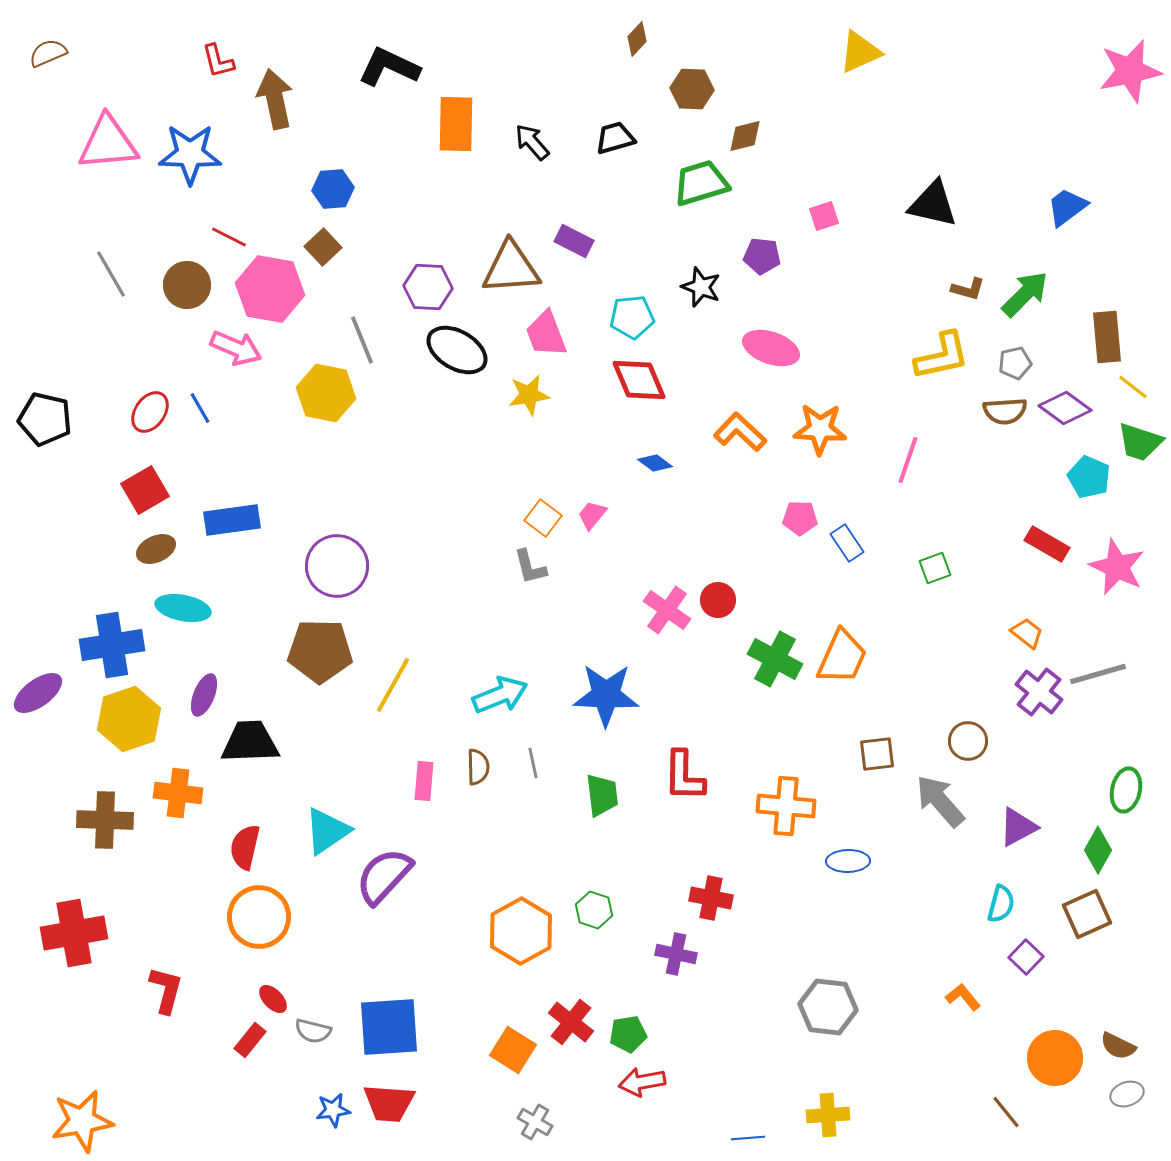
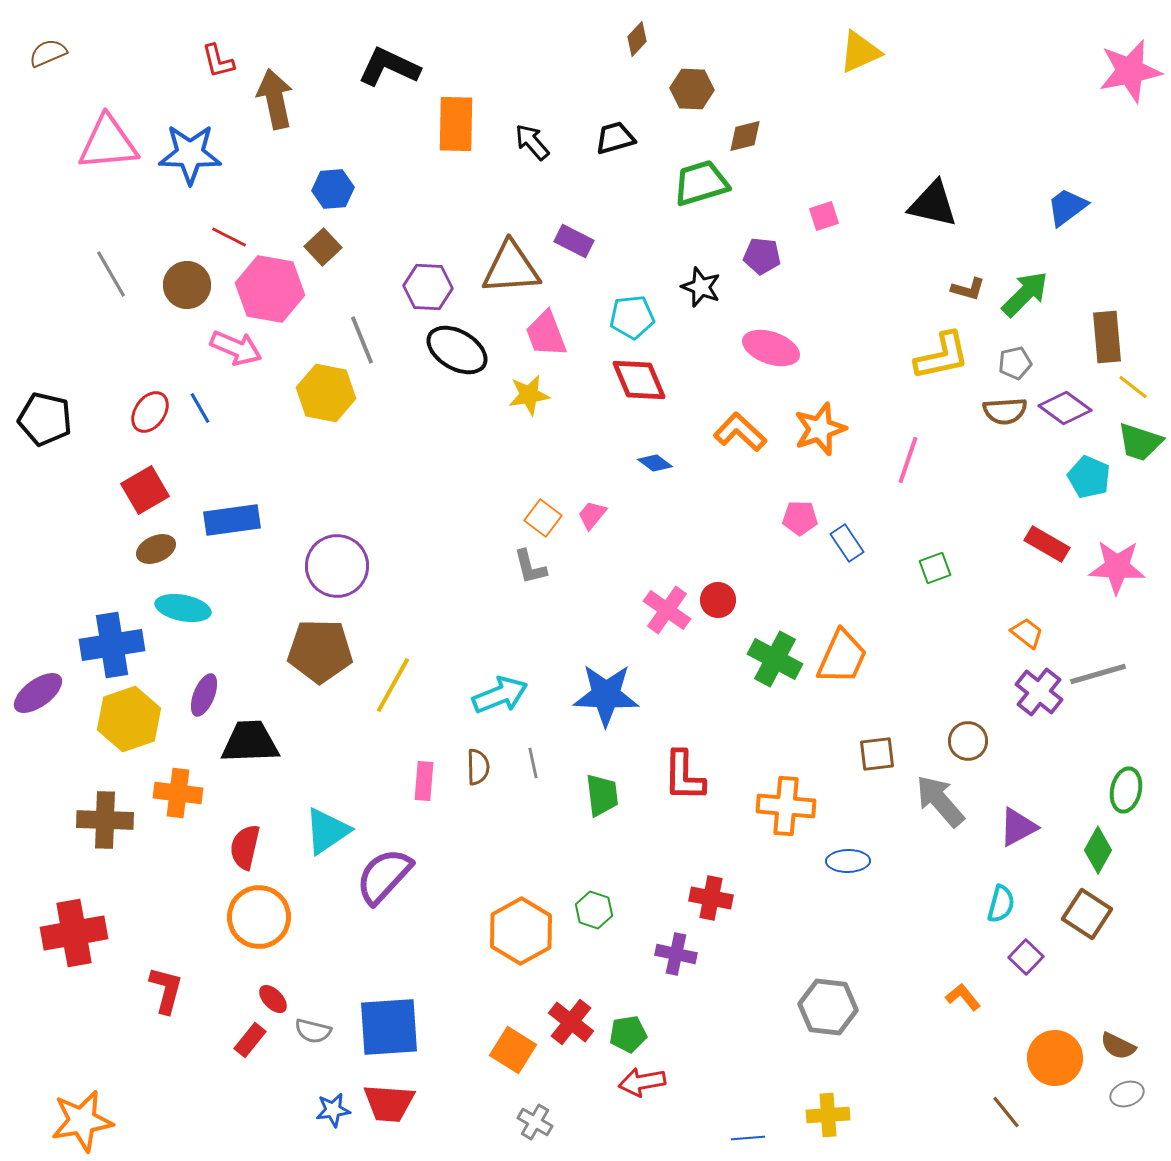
orange star at (820, 429): rotated 22 degrees counterclockwise
pink star at (1117, 567): rotated 22 degrees counterclockwise
brown square at (1087, 914): rotated 33 degrees counterclockwise
